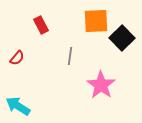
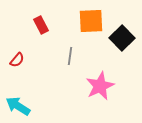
orange square: moved 5 px left
red semicircle: moved 2 px down
pink star: moved 1 px left, 1 px down; rotated 12 degrees clockwise
